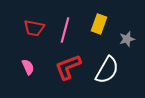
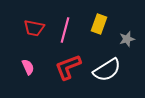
white semicircle: rotated 28 degrees clockwise
